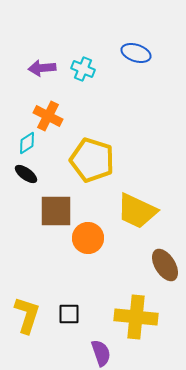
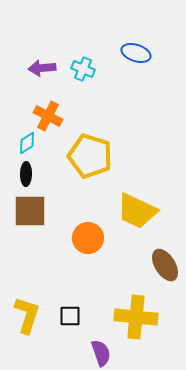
yellow pentagon: moved 2 px left, 4 px up
black ellipse: rotated 55 degrees clockwise
brown square: moved 26 px left
black square: moved 1 px right, 2 px down
